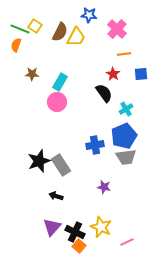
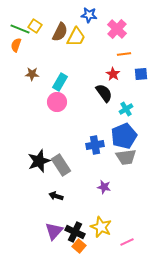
purple triangle: moved 2 px right, 4 px down
